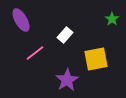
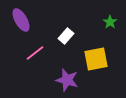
green star: moved 2 px left, 3 px down
white rectangle: moved 1 px right, 1 px down
purple star: rotated 25 degrees counterclockwise
